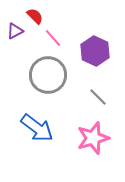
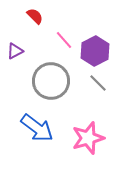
purple triangle: moved 20 px down
pink line: moved 11 px right, 2 px down
purple hexagon: rotated 8 degrees clockwise
gray circle: moved 3 px right, 6 px down
gray line: moved 14 px up
pink star: moved 5 px left
